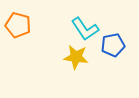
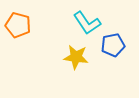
cyan L-shape: moved 2 px right, 6 px up
